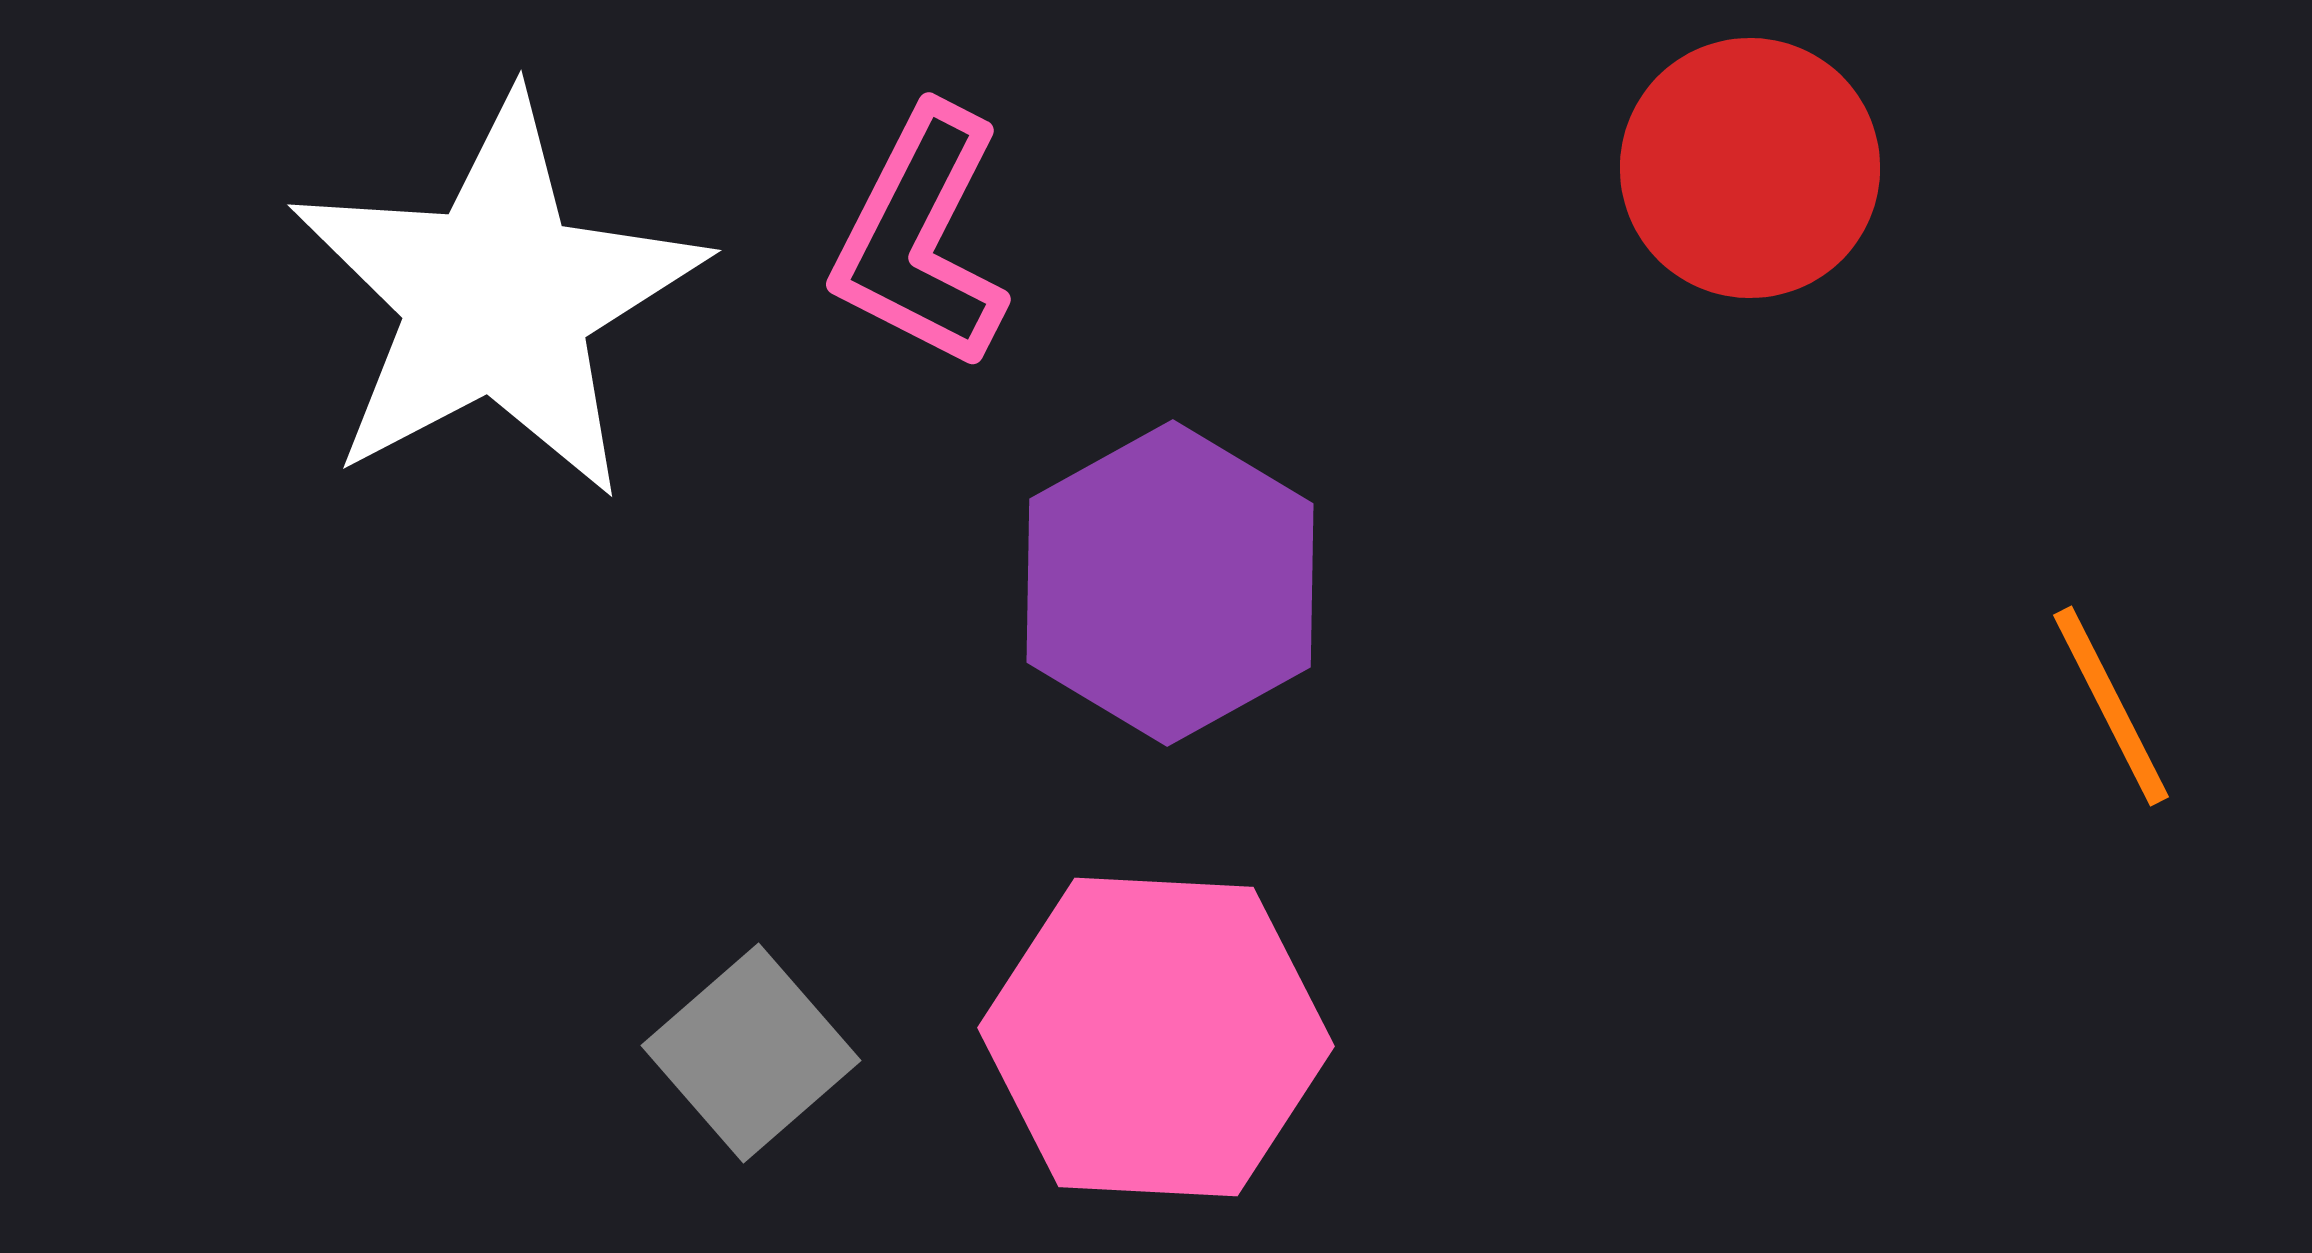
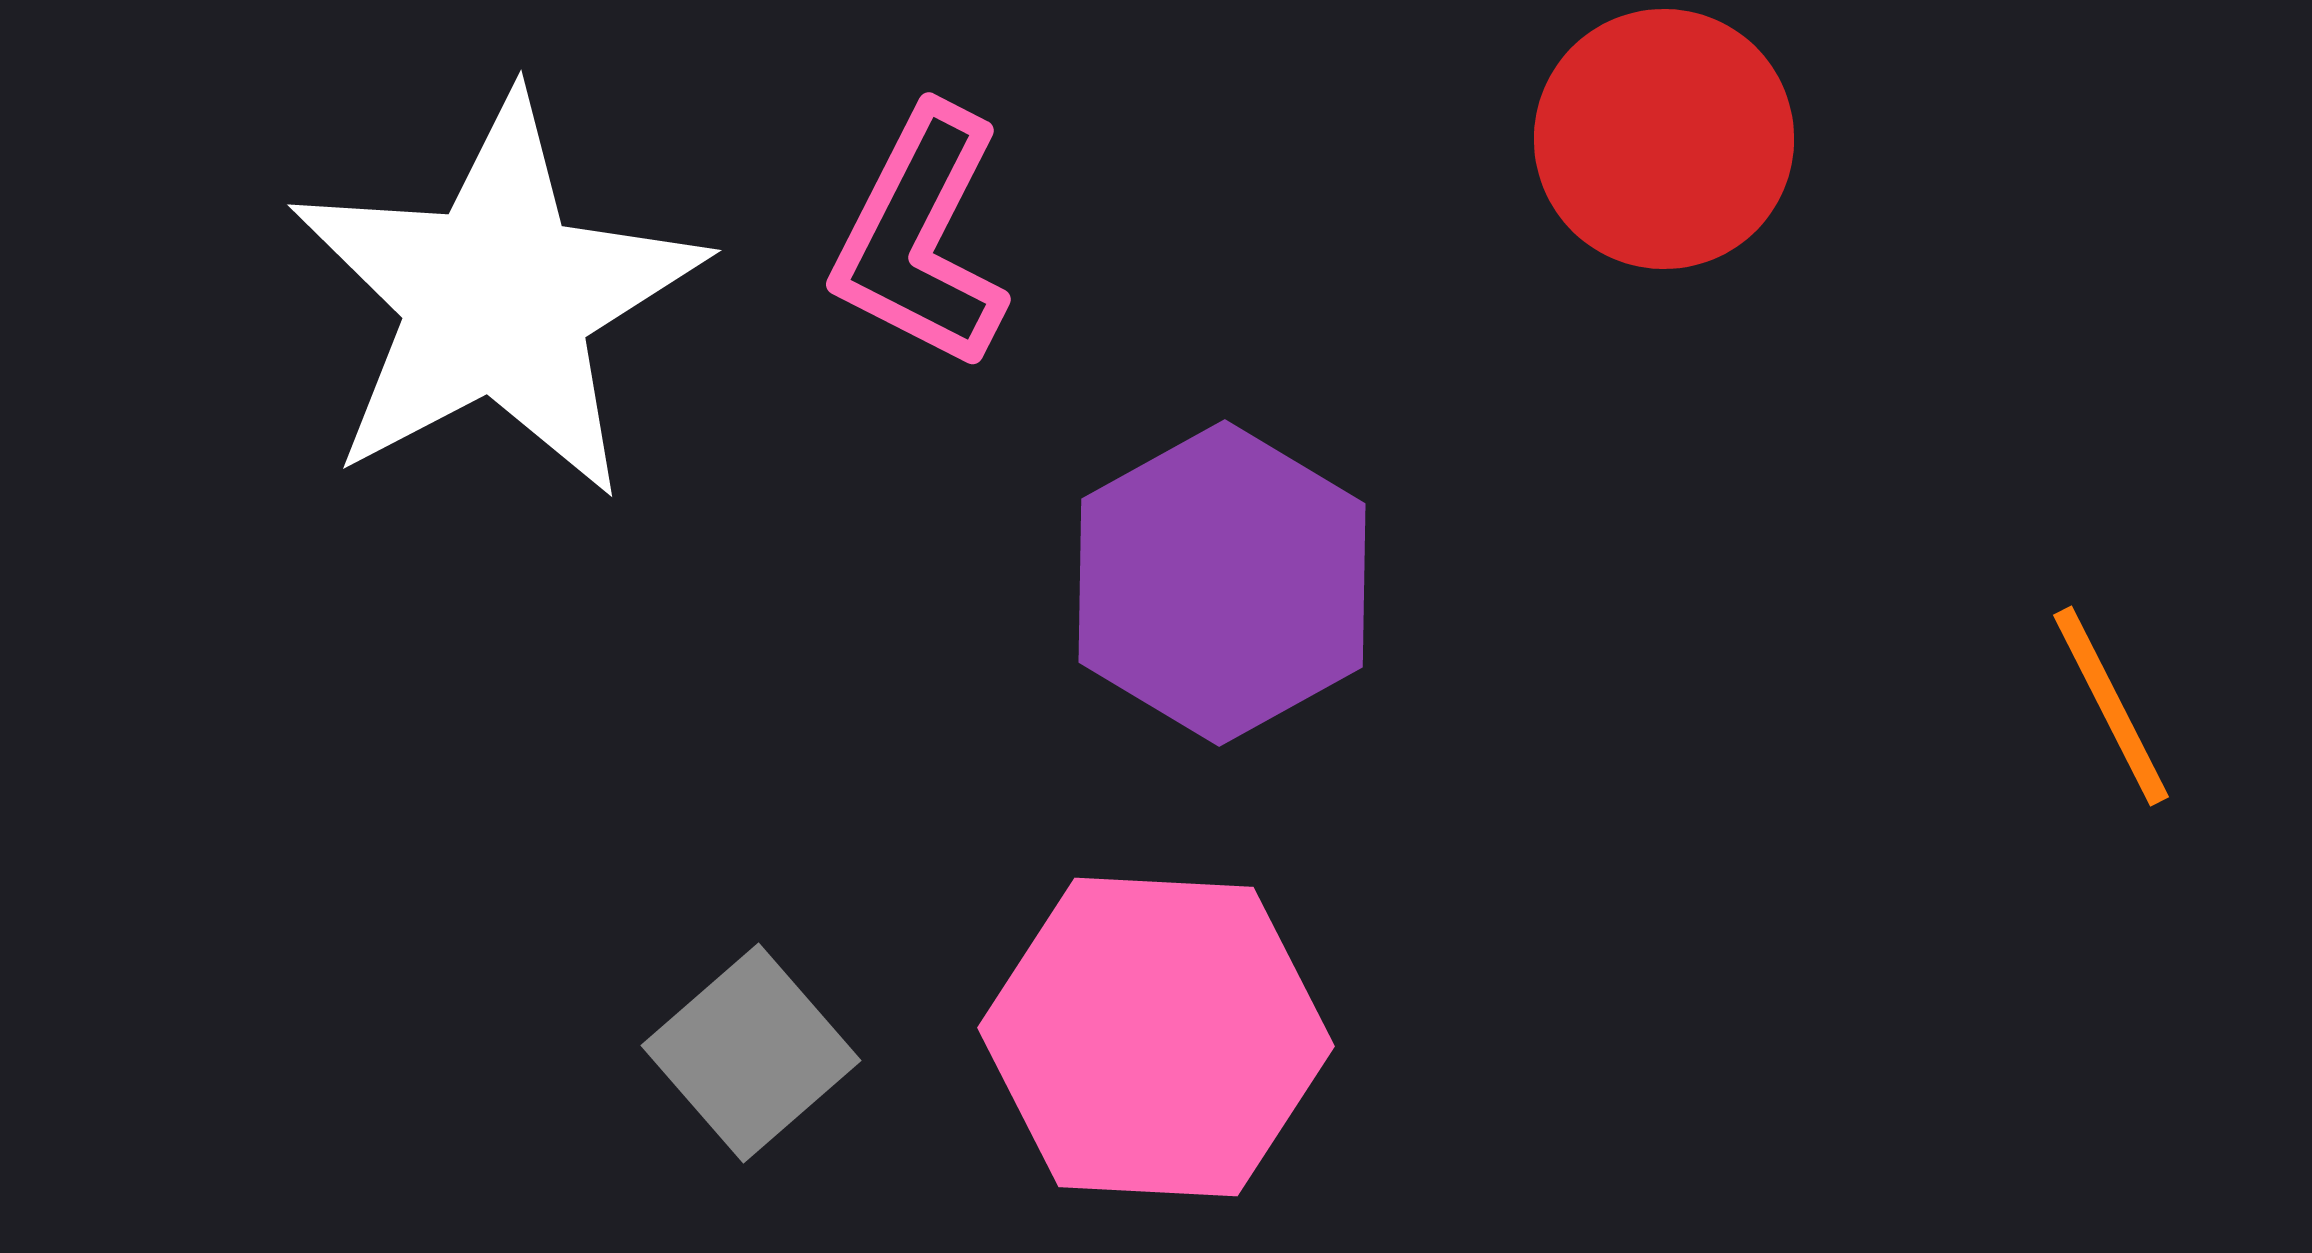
red circle: moved 86 px left, 29 px up
purple hexagon: moved 52 px right
